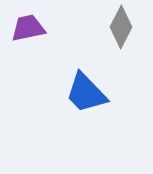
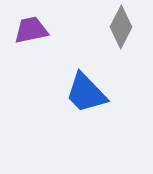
purple trapezoid: moved 3 px right, 2 px down
